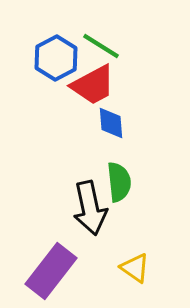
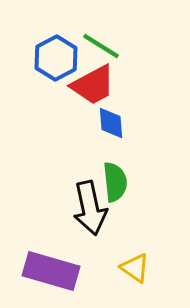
green semicircle: moved 4 px left
purple rectangle: rotated 68 degrees clockwise
